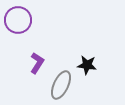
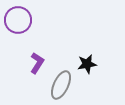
black star: moved 1 px up; rotated 18 degrees counterclockwise
